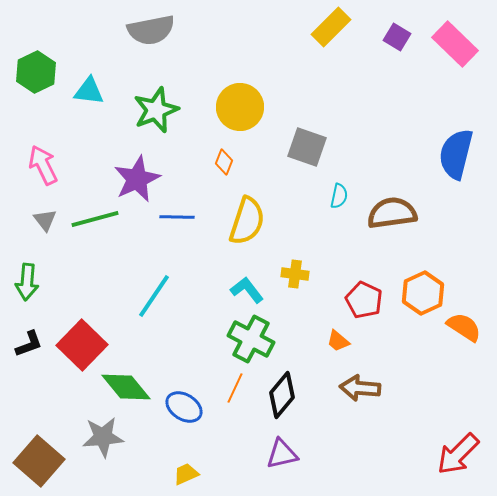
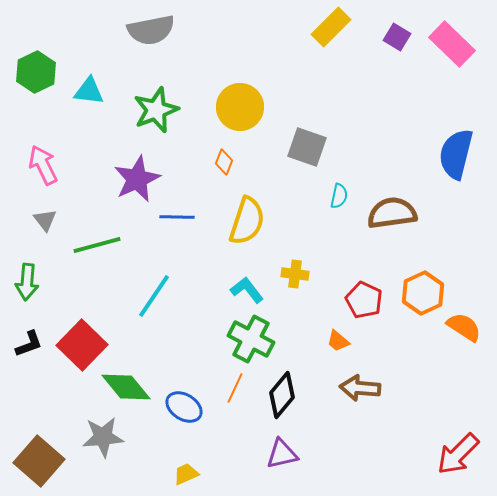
pink rectangle: moved 3 px left
green line: moved 2 px right, 26 px down
